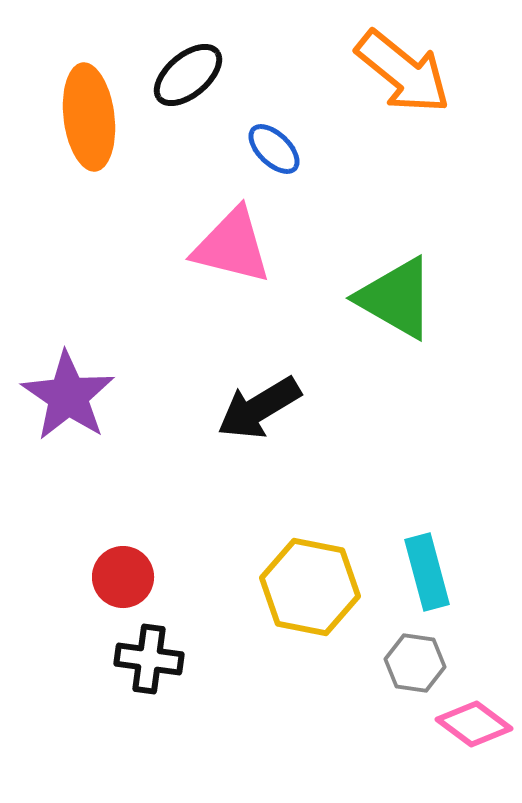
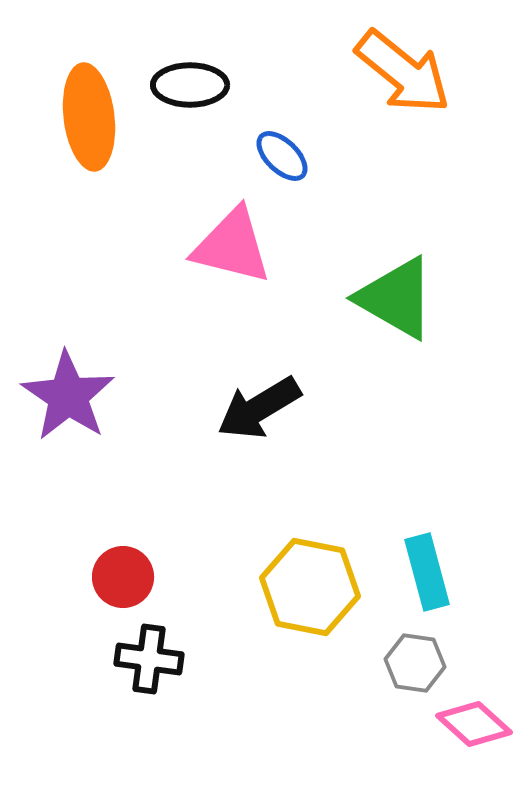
black ellipse: moved 2 px right, 10 px down; rotated 40 degrees clockwise
blue ellipse: moved 8 px right, 7 px down
pink diamond: rotated 6 degrees clockwise
